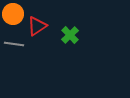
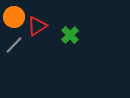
orange circle: moved 1 px right, 3 px down
gray line: moved 1 px down; rotated 54 degrees counterclockwise
